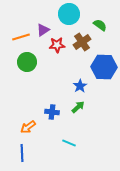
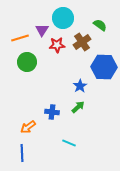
cyan circle: moved 6 px left, 4 px down
purple triangle: moved 1 px left; rotated 24 degrees counterclockwise
orange line: moved 1 px left, 1 px down
